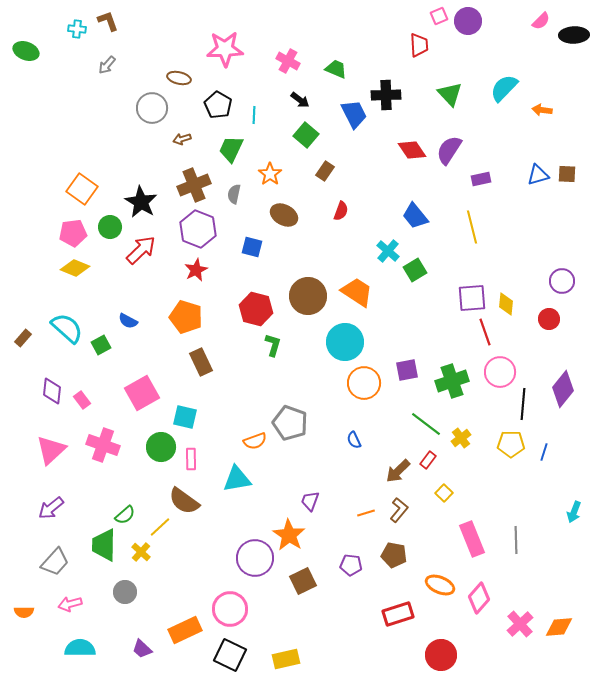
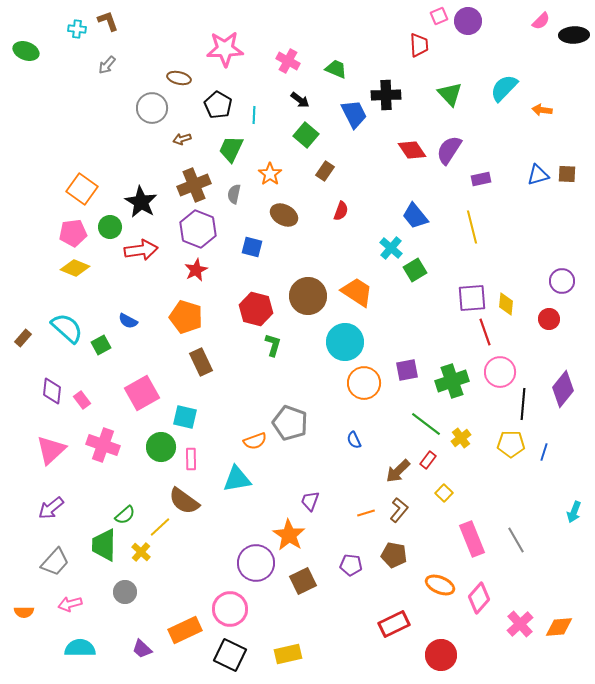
red arrow at (141, 250): rotated 36 degrees clockwise
cyan cross at (388, 251): moved 3 px right, 3 px up
gray line at (516, 540): rotated 28 degrees counterclockwise
purple circle at (255, 558): moved 1 px right, 5 px down
red rectangle at (398, 614): moved 4 px left, 10 px down; rotated 8 degrees counterclockwise
yellow rectangle at (286, 659): moved 2 px right, 5 px up
